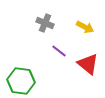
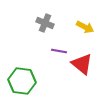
purple line: rotated 28 degrees counterclockwise
red triangle: moved 6 px left
green hexagon: moved 1 px right
